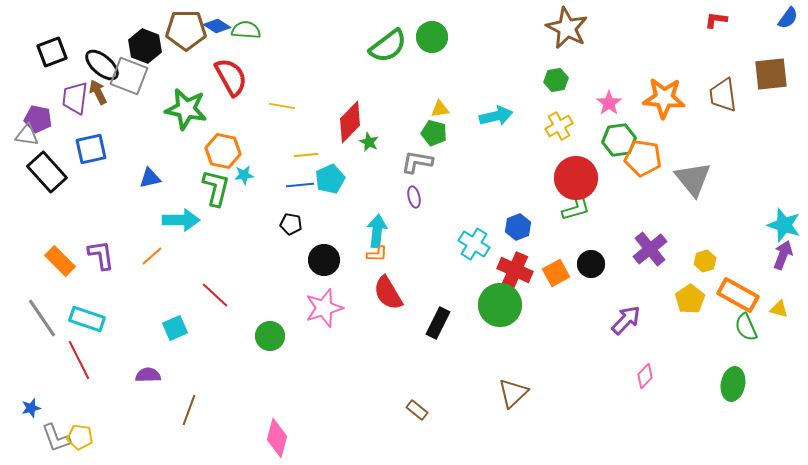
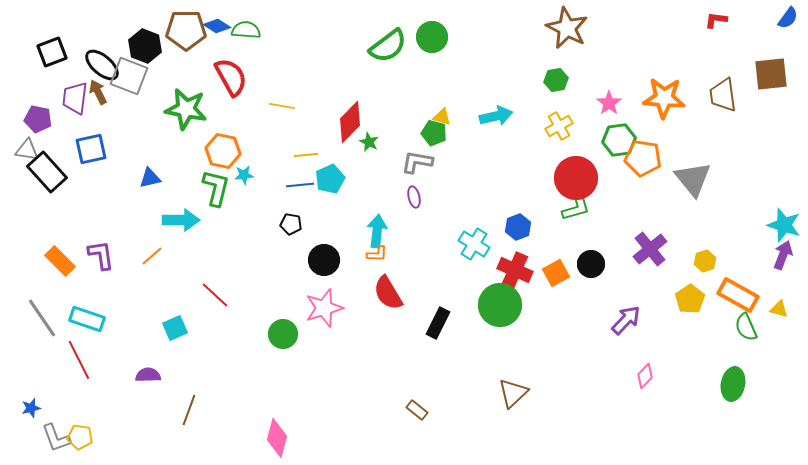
yellow triangle at (440, 109): moved 2 px right, 8 px down; rotated 24 degrees clockwise
gray triangle at (27, 135): moved 15 px down
green circle at (270, 336): moved 13 px right, 2 px up
